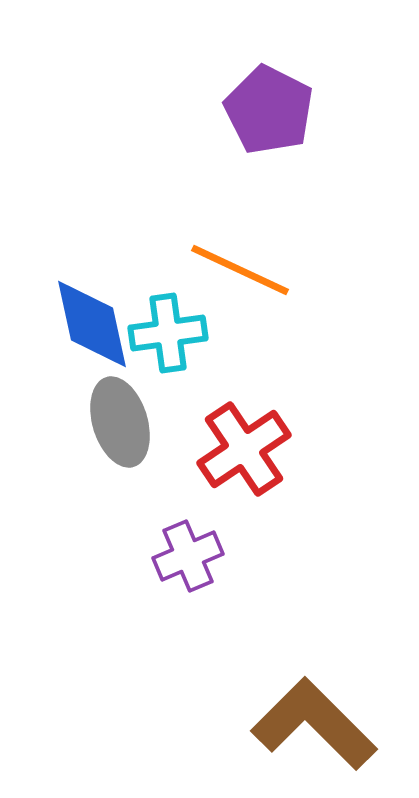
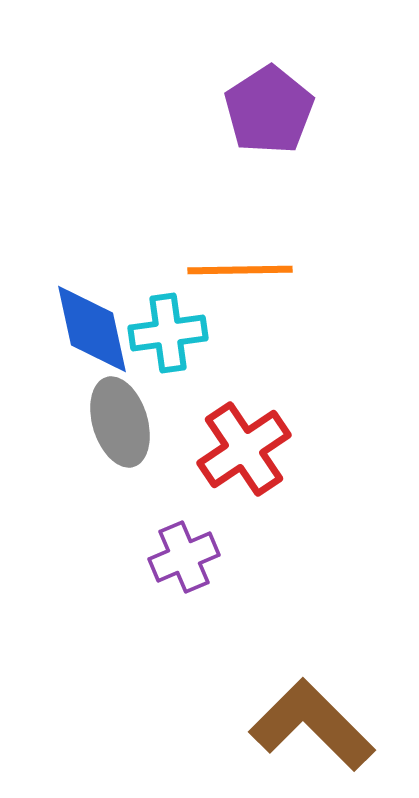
purple pentagon: rotated 12 degrees clockwise
orange line: rotated 26 degrees counterclockwise
blue diamond: moved 5 px down
purple cross: moved 4 px left, 1 px down
brown L-shape: moved 2 px left, 1 px down
